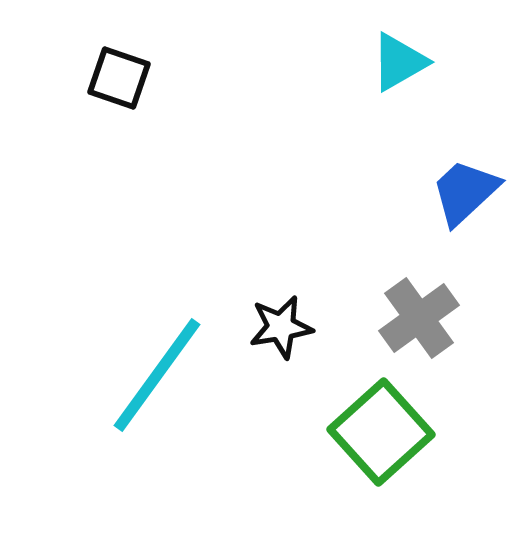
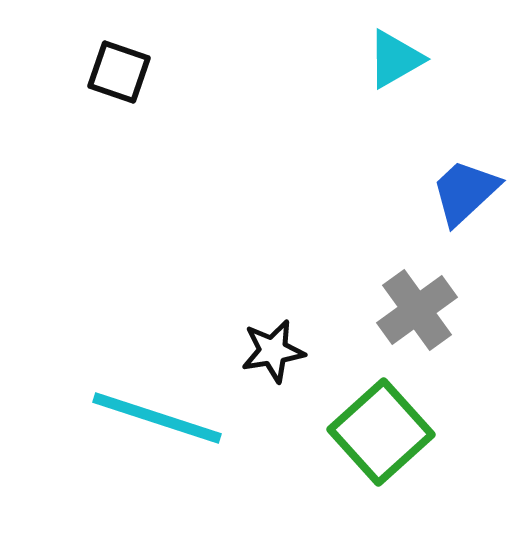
cyan triangle: moved 4 px left, 3 px up
black square: moved 6 px up
gray cross: moved 2 px left, 8 px up
black star: moved 8 px left, 24 px down
cyan line: moved 43 px down; rotated 72 degrees clockwise
